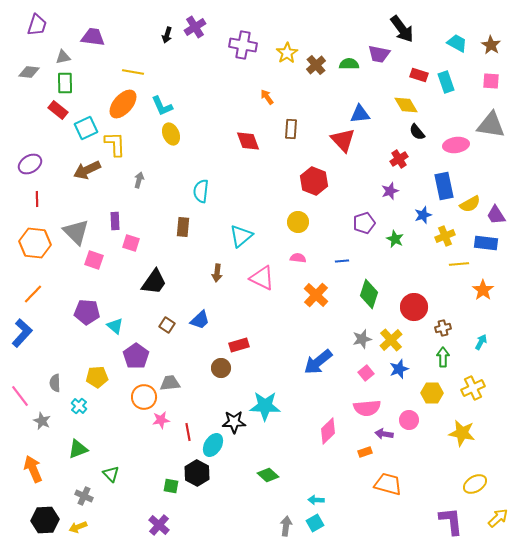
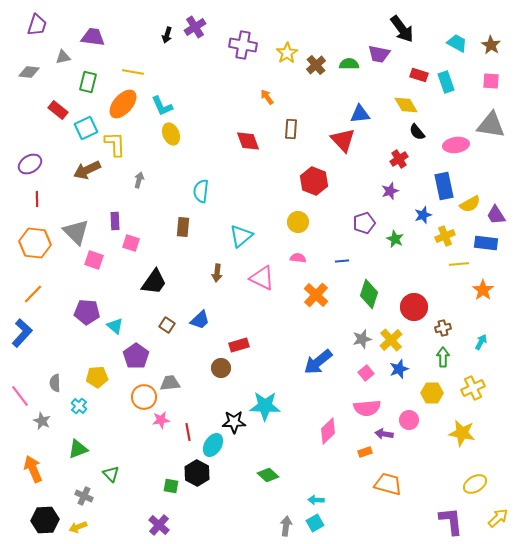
green rectangle at (65, 83): moved 23 px right, 1 px up; rotated 15 degrees clockwise
